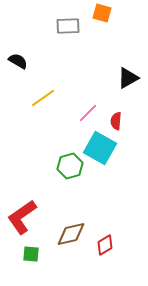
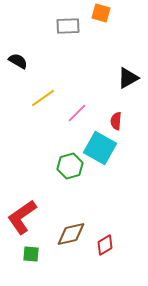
orange square: moved 1 px left
pink line: moved 11 px left
